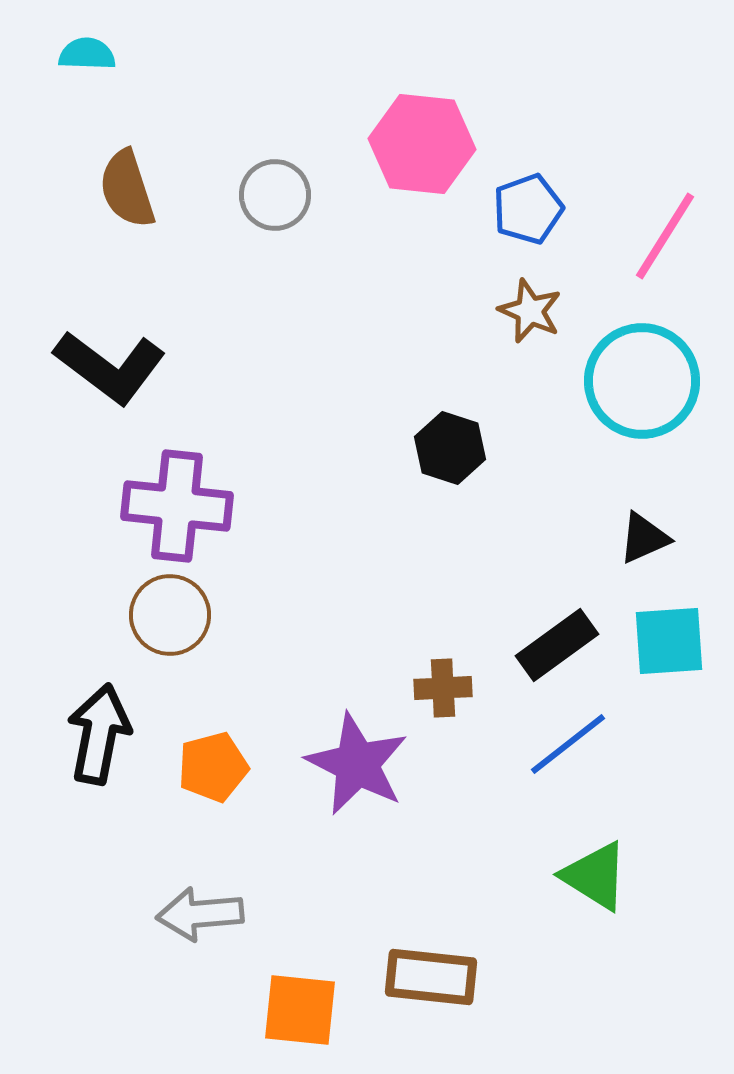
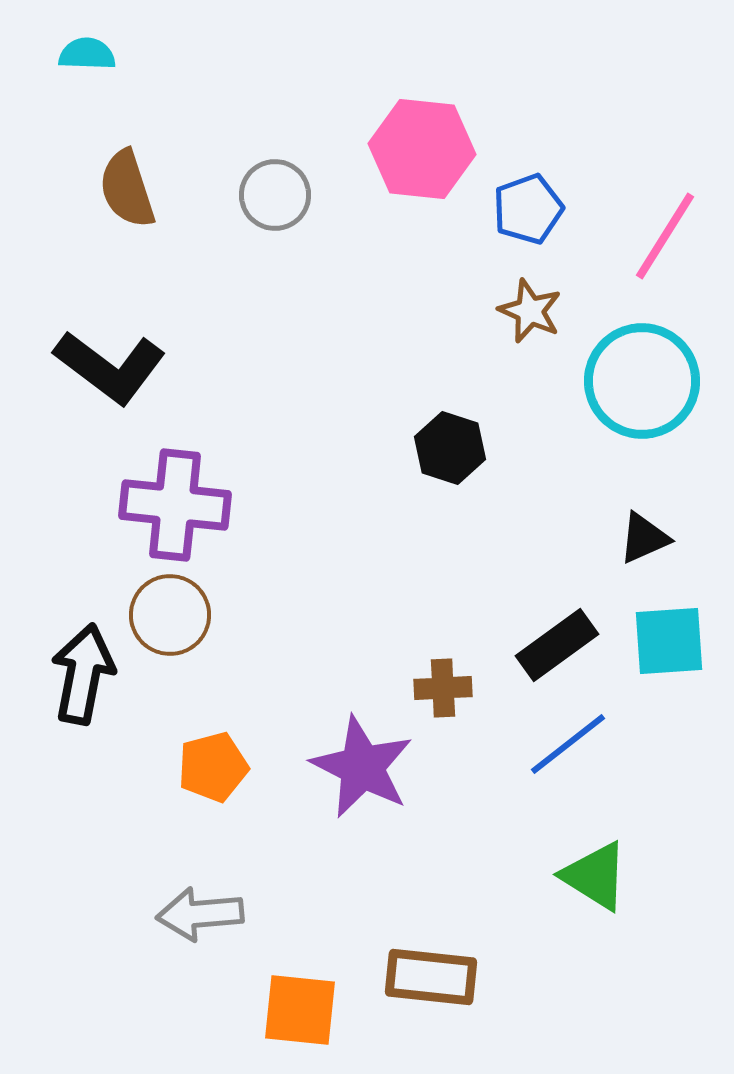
pink hexagon: moved 5 px down
purple cross: moved 2 px left, 1 px up
black arrow: moved 16 px left, 60 px up
purple star: moved 5 px right, 3 px down
